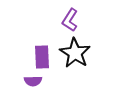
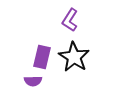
black star: moved 1 px left, 4 px down
purple rectangle: rotated 15 degrees clockwise
